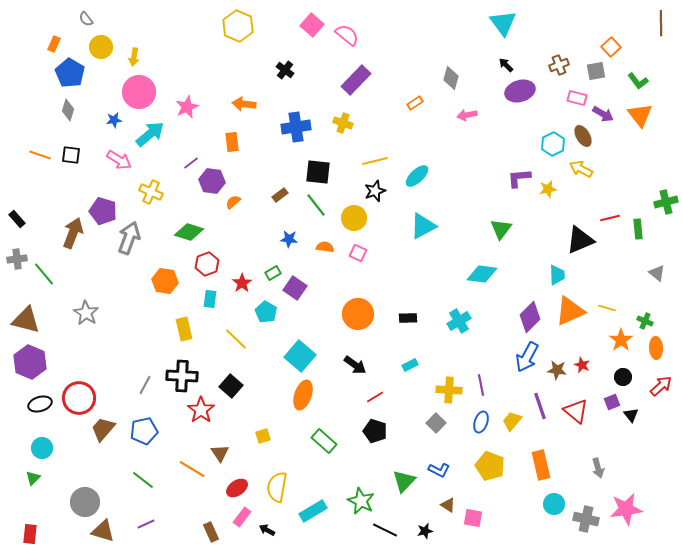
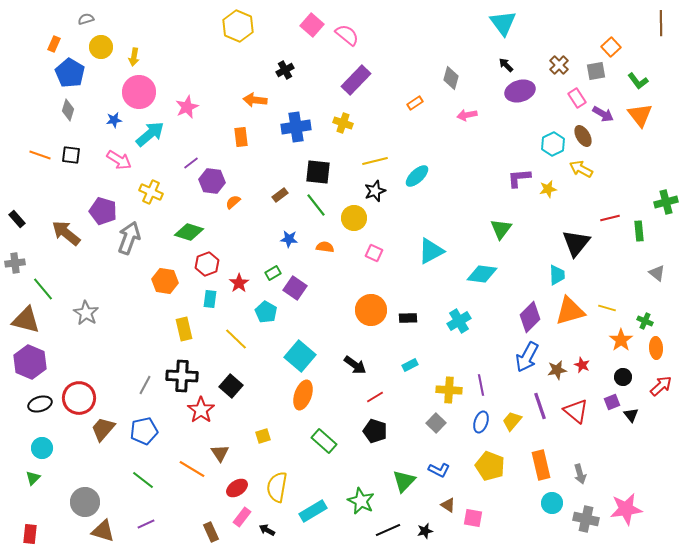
gray semicircle at (86, 19): rotated 112 degrees clockwise
brown cross at (559, 65): rotated 24 degrees counterclockwise
black cross at (285, 70): rotated 24 degrees clockwise
pink rectangle at (577, 98): rotated 42 degrees clockwise
orange arrow at (244, 104): moved 11 px right, 4 px up
orange rectangle at (232, 142): moved 9 px right, 5 px up
cyan triangle at (423, 226): moved 8 px right, 25 px down
green rectangle at (638, 229): moved 1 px right, 2 px down
brown arrow at (73, 233): moved 7 px left; rotated 72 degrees counterclockwise
black triangle at (580, 240): moved 4 px left, 3 px down; rotated 28 degrees counterclockwise
pink square at (358, 253): moved 16 px right
gray cross at (17, 259): moved 2 px left, 4 px down
green line at (44, 274): moved 1 px left, 15 px down
red star at (242, 283): moved 3 px left
orange triangle at (570, 311): rotated 8 degrees clockwise
orange circle at (358, 314): moved 13 px right, 4 px up
brown star at (557, 370): rotated 18 degrees counterclockwise
gray arrow at (598, 468): moved 18 px left, 6 px down
cyan circle at (554, 504): moved 2 px left, 1 px up
black line at (385, 530): moved 3 px right; rotated 50 degrees counterclockwise
